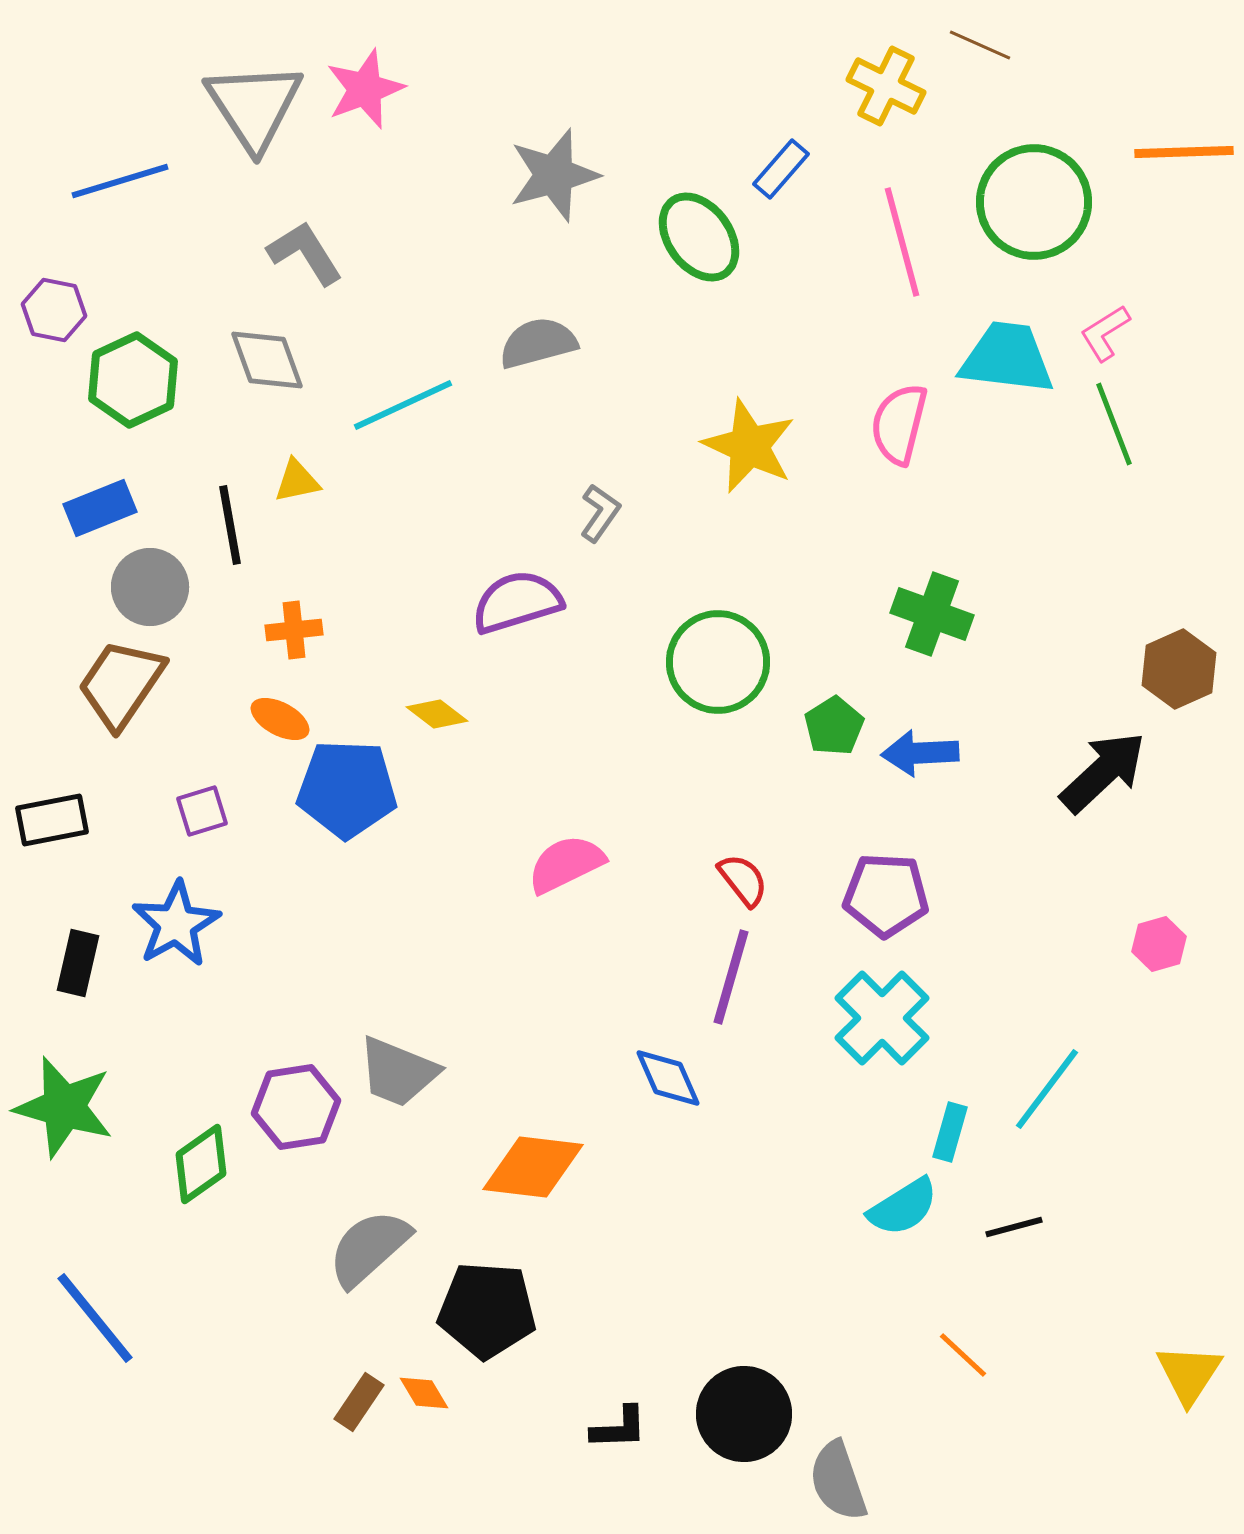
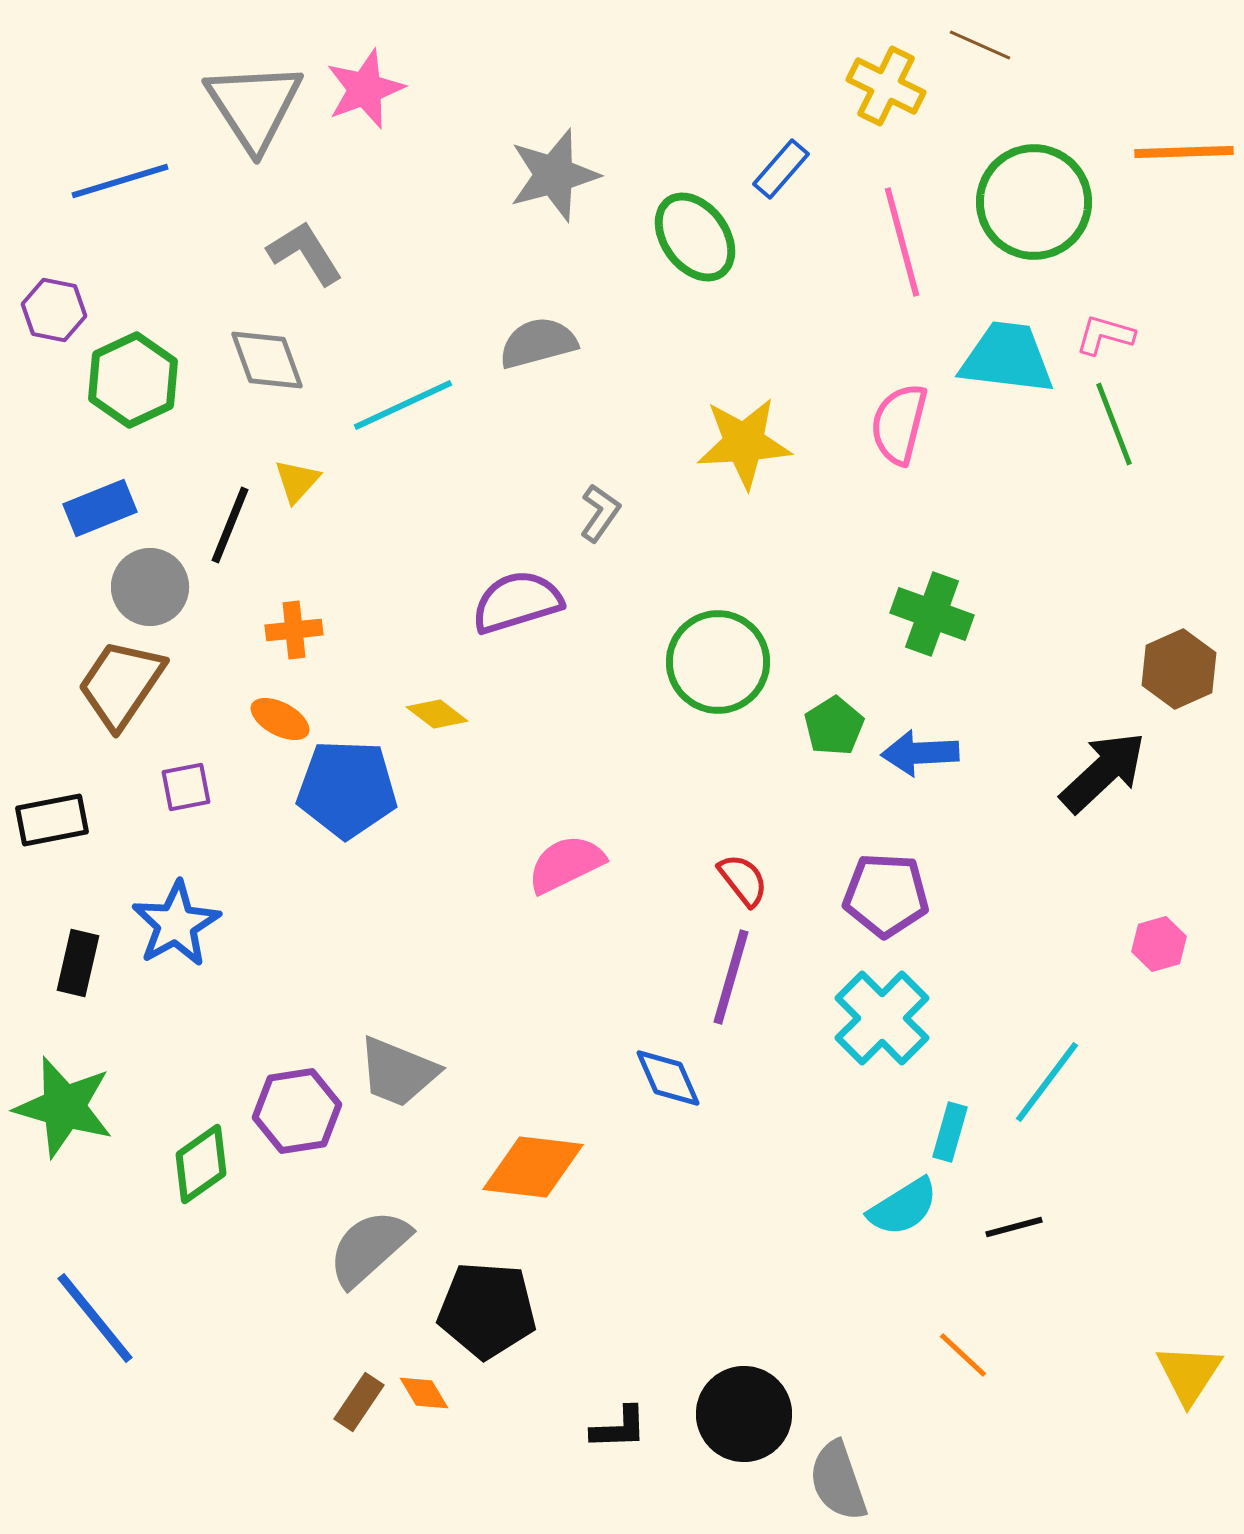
green ellipse at (699, 237): moved 4 px left
pink L-shape at (1105, 333): moved 2 px down; rotated 48 degrees clockwise
yellow star at (749, 446): moved 5 px left, 3 px up; rotated 28 degrees counterclockwise
yellow triangle at (297, 481): rotated 36 degrees counterclockwise
black line at (230, 525): rotated 32 degrees clockwise
purple square at (202, 811): moved 16 px left, 24 px up; rotated 6 degrees clockwise
cyan line at (1047, 1089): moved 7 px up
purple hexagon at (296, 1107): moved 1 px right, 4 px down
